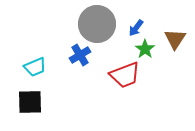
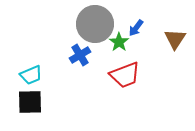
gray circle: moved 2 px left
green star: moved 26 px left, 7 px up
cyan trapezoid: moved 4 px left, 8 px down
